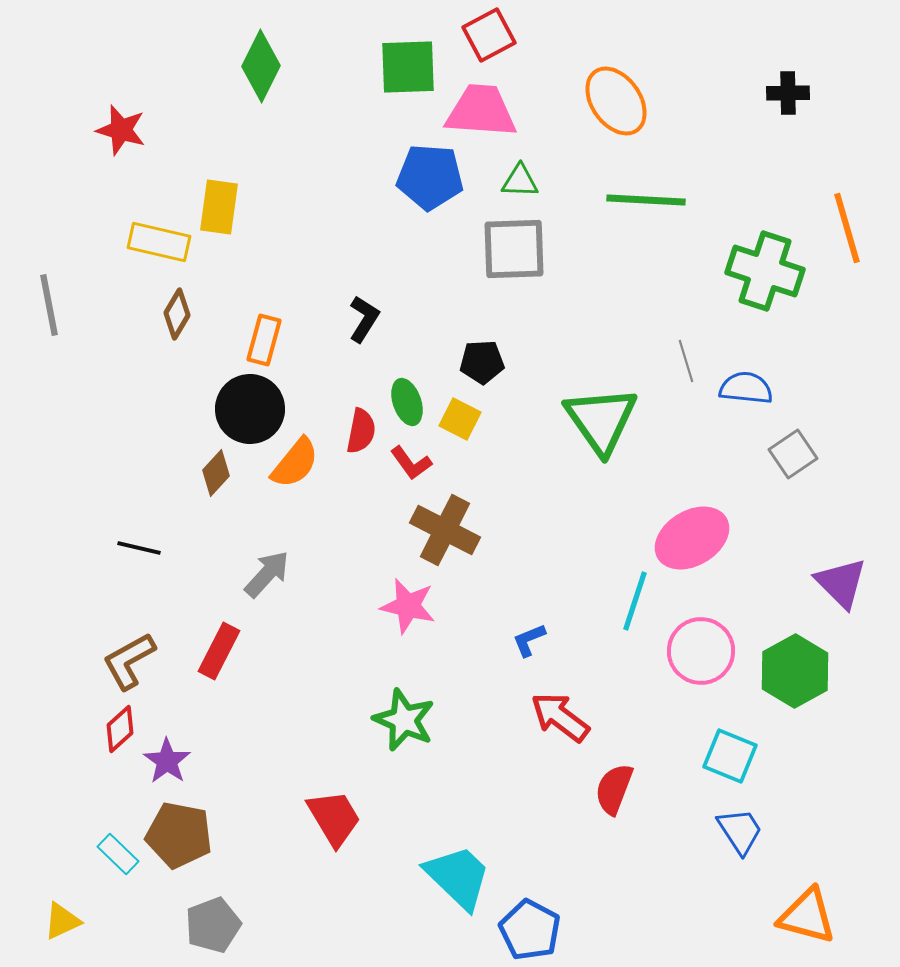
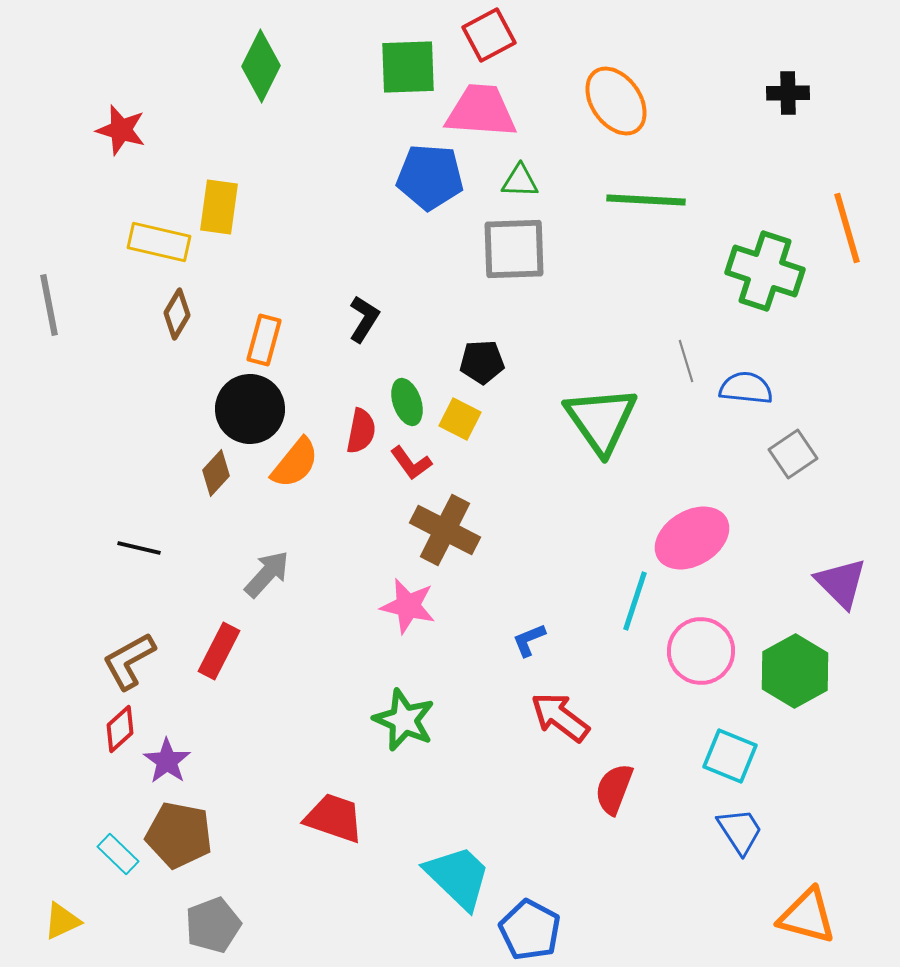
red trapezoid at (334, 818): rotated 40 degrees counterclockwise
